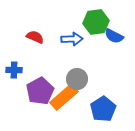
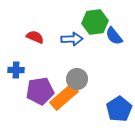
green hexagon: moved 1 px left
blue semicircle: rotated 24 degrees clockwise
blue cross: moved 2 px right
purple pentagon: rotated 20 degrees clockwise
blue pentagon: moved 16 px right
